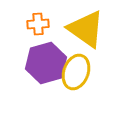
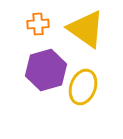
purple hexagon: moved 7 px down
yellow ellipse: moved 7 px right, 15 px down
